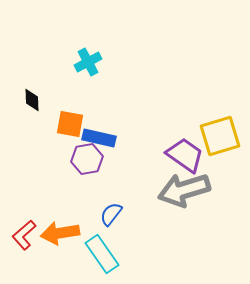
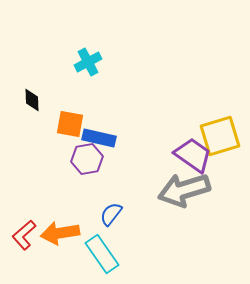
purple trapezoid: moved 8 px right
